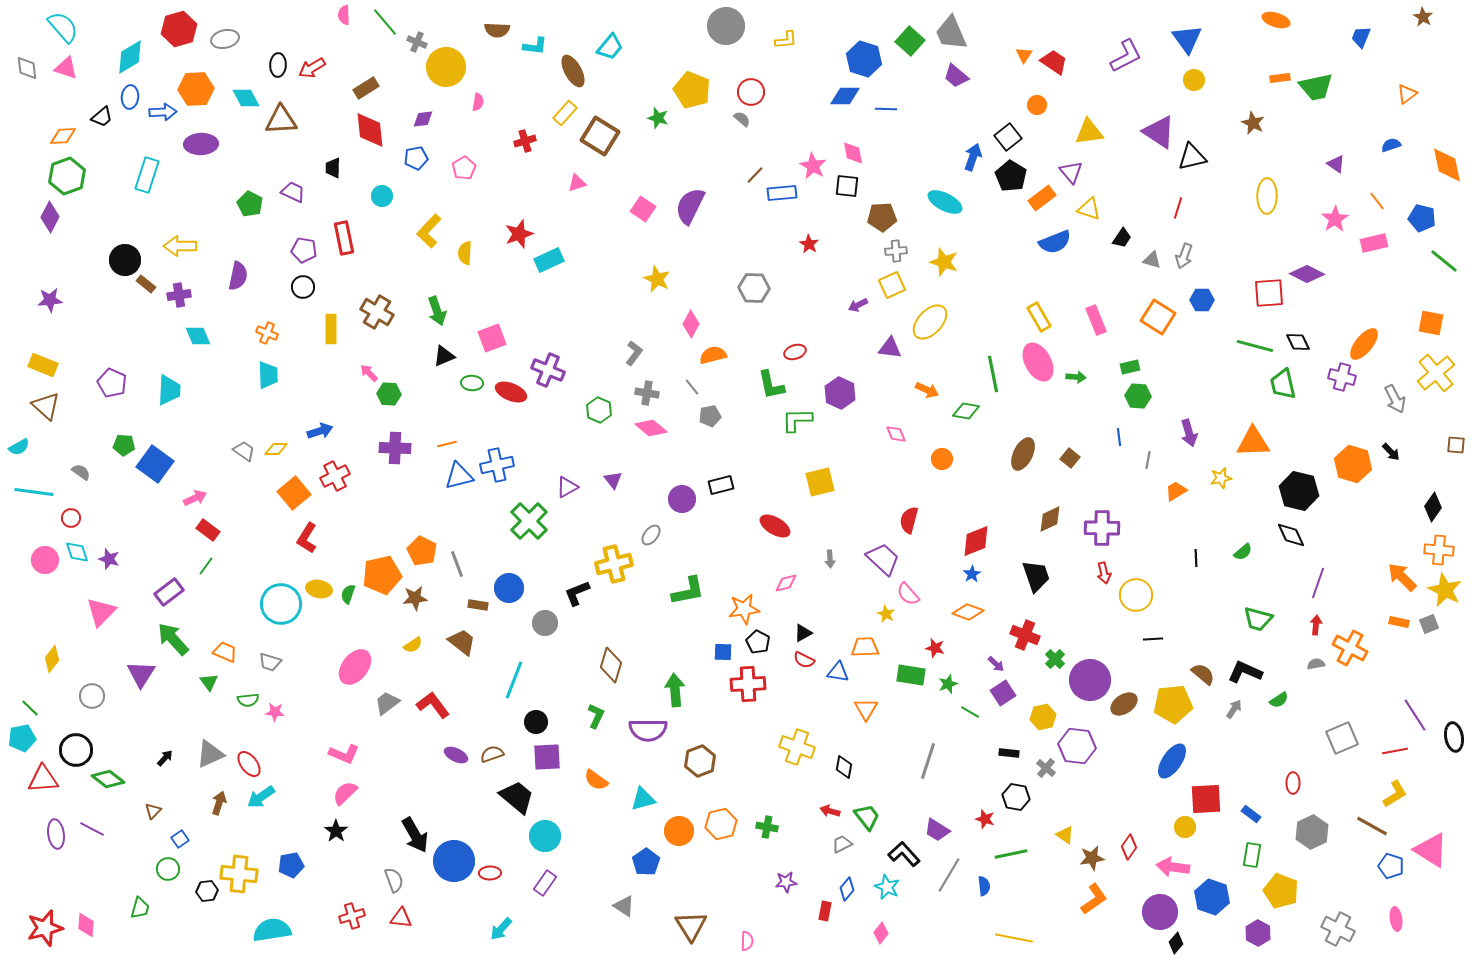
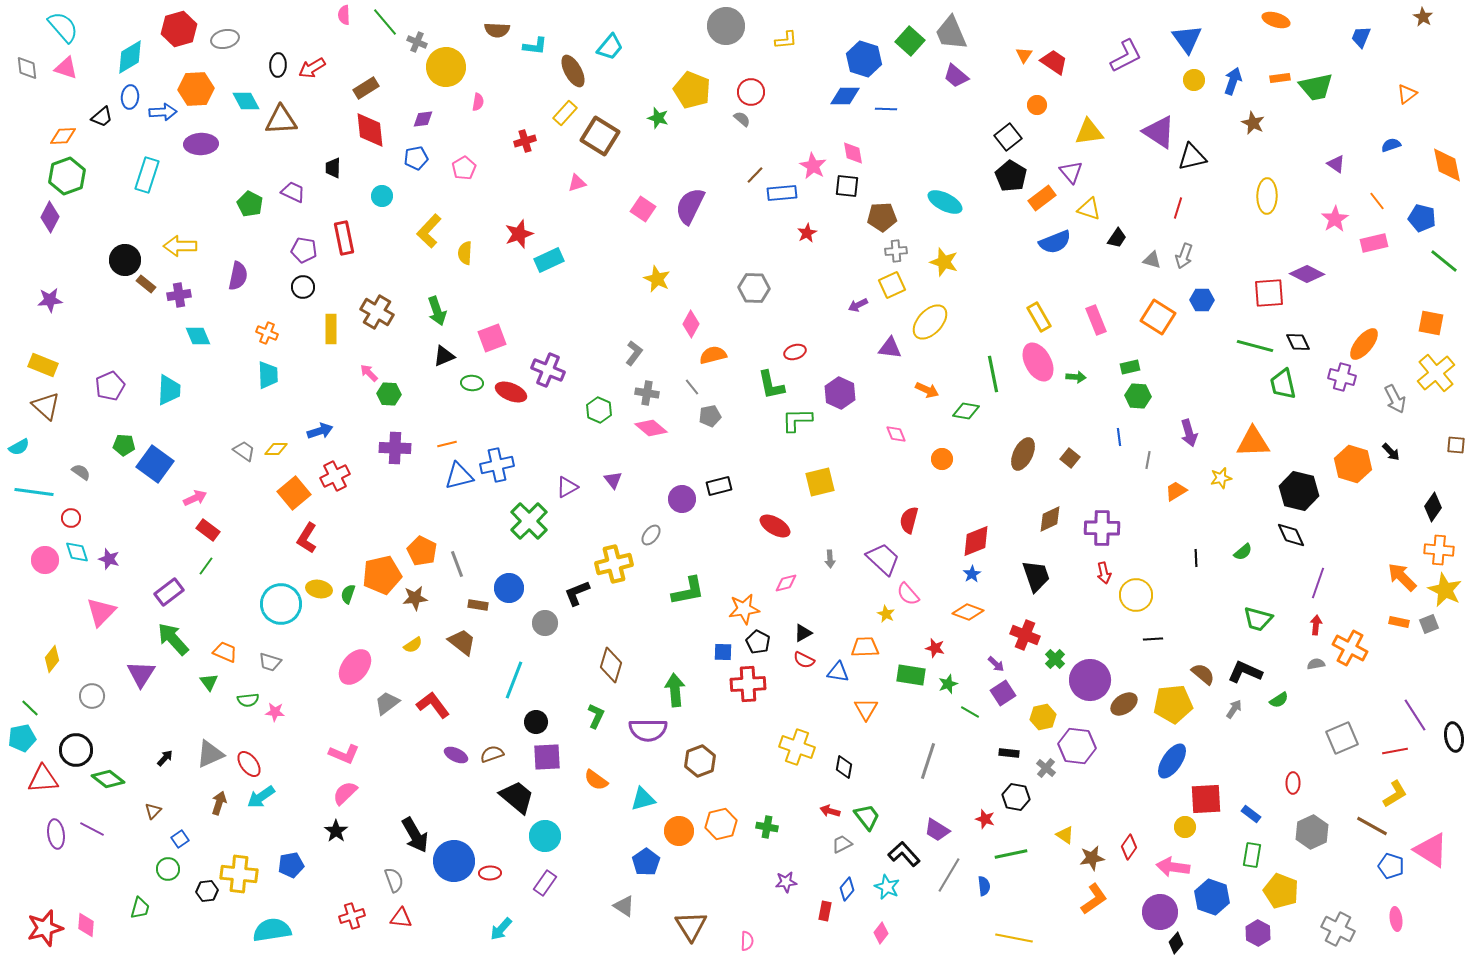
cyan diamond at (246, 98): moved 3 px down
blue arrow at (973, 157): moved 260 px right, 76 px up
black trapezoid at (1122, 238): moved 5 px left
red star at (809, 244): moved 2 px left, 11 px up; rotated 12 degrees clockwise
purple pentagon at (112, 383): moved 2 px left, 3 px down; rotated 24 degrees clockwise
black rectangle at (721, 485): moved 2 px left, 1 px down
